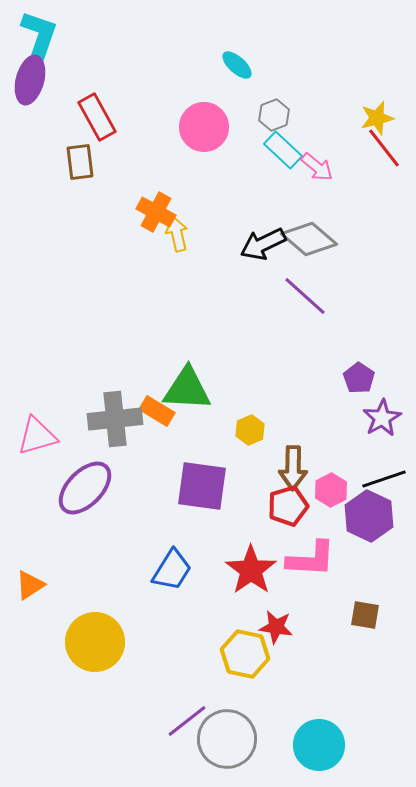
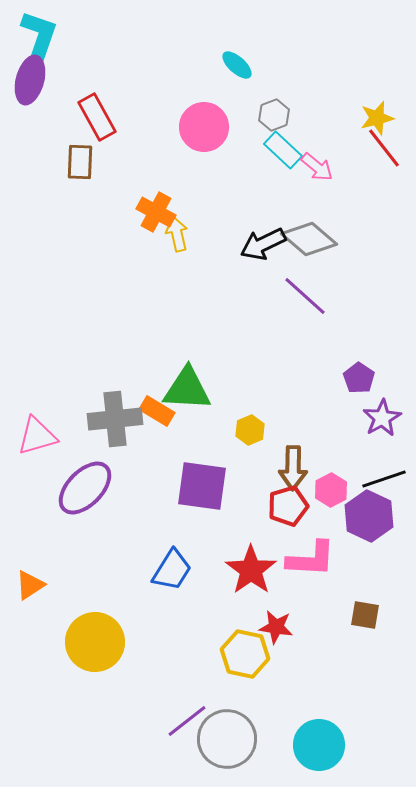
brown rectangle at (80, 162): rotated 9 degrees clockwise
